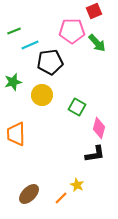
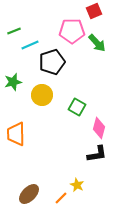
black pentagon: moved 2 px right; rotated 10 degrees counterclockwise
black L-shape: moved 2 px right
